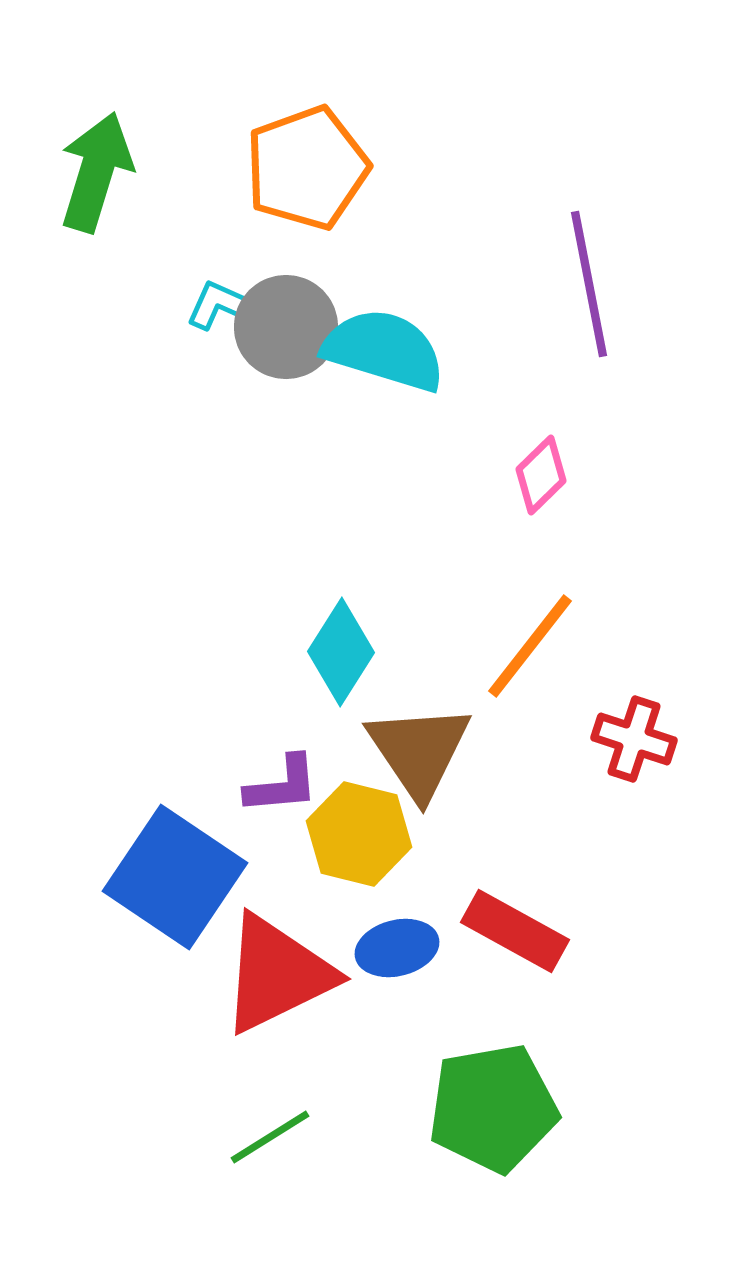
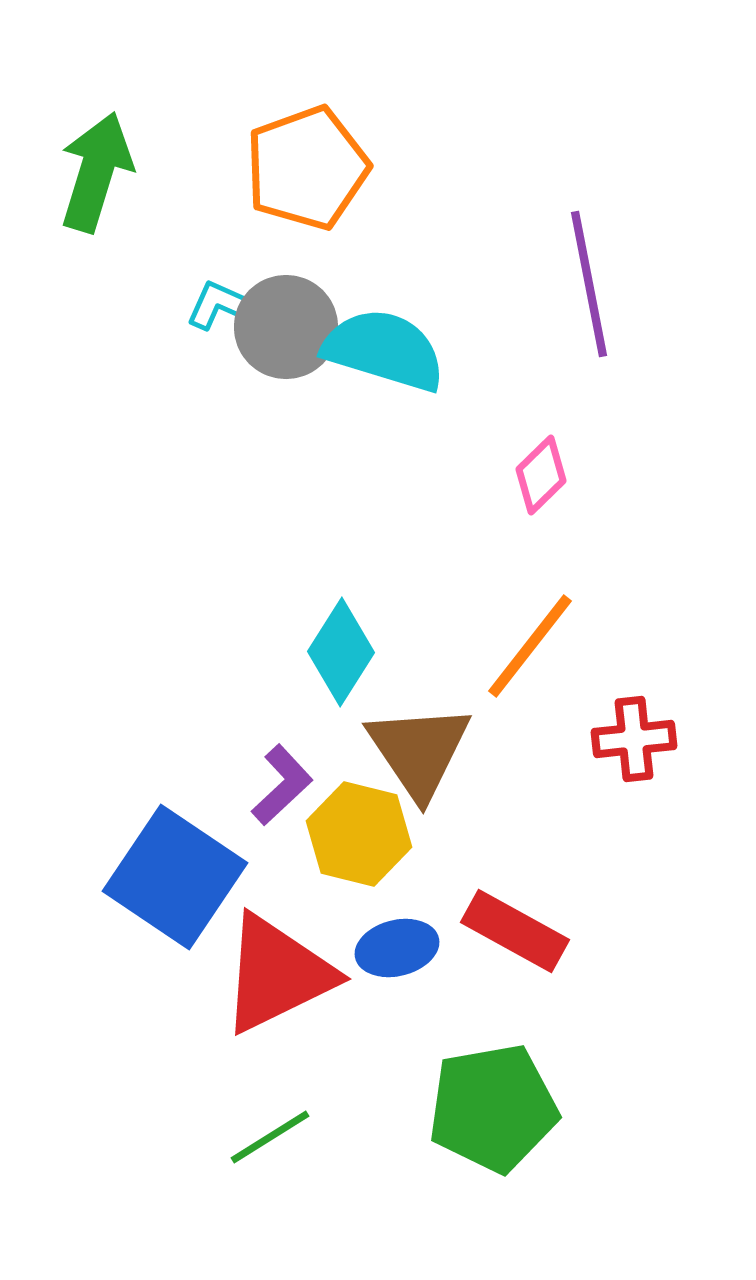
red cross: rotated 24 degrees counterclockwise
purple L-shape: rotated 38 degrees counterclockwise
